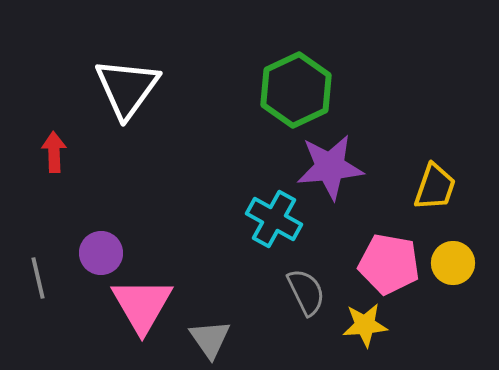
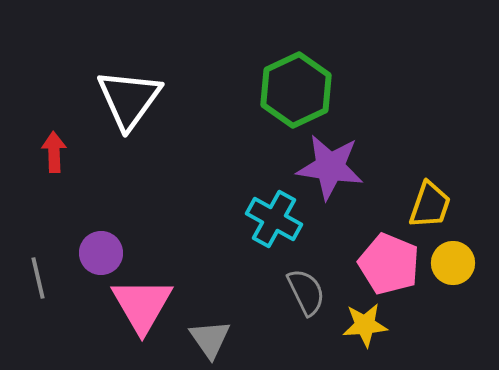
white triangle: moved 2 px right, 11 px down
purple star: rotated 14 degrees clockwise
yellow trapezoid: moved 5 px left, 18 px down
pink pentagon: rotated 12 degrees clockwise
